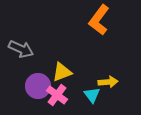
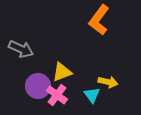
yellow arrow: rotated 18 degrees clockwise
